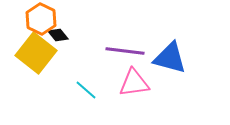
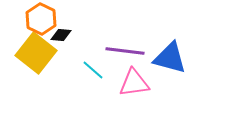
black diamond: moved 3 px right; rotated 45 degrees counterclockwise
cyan line: moved 7 px right, 20 px up
